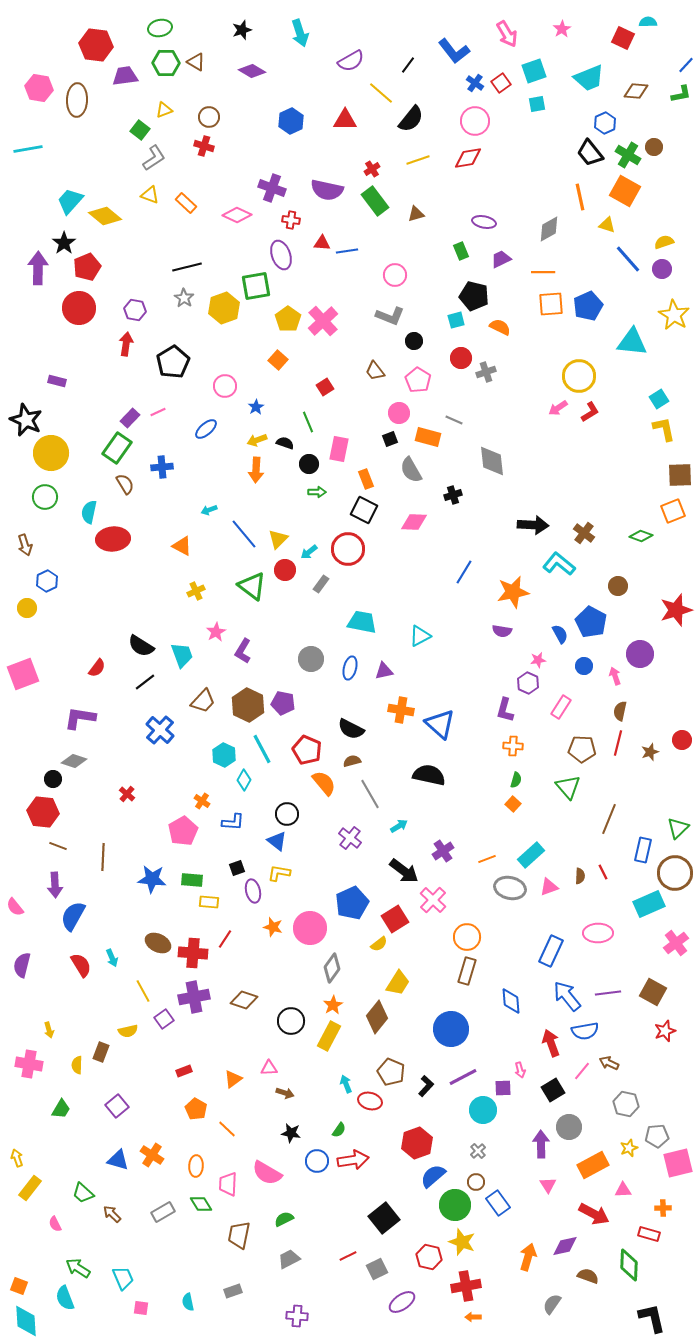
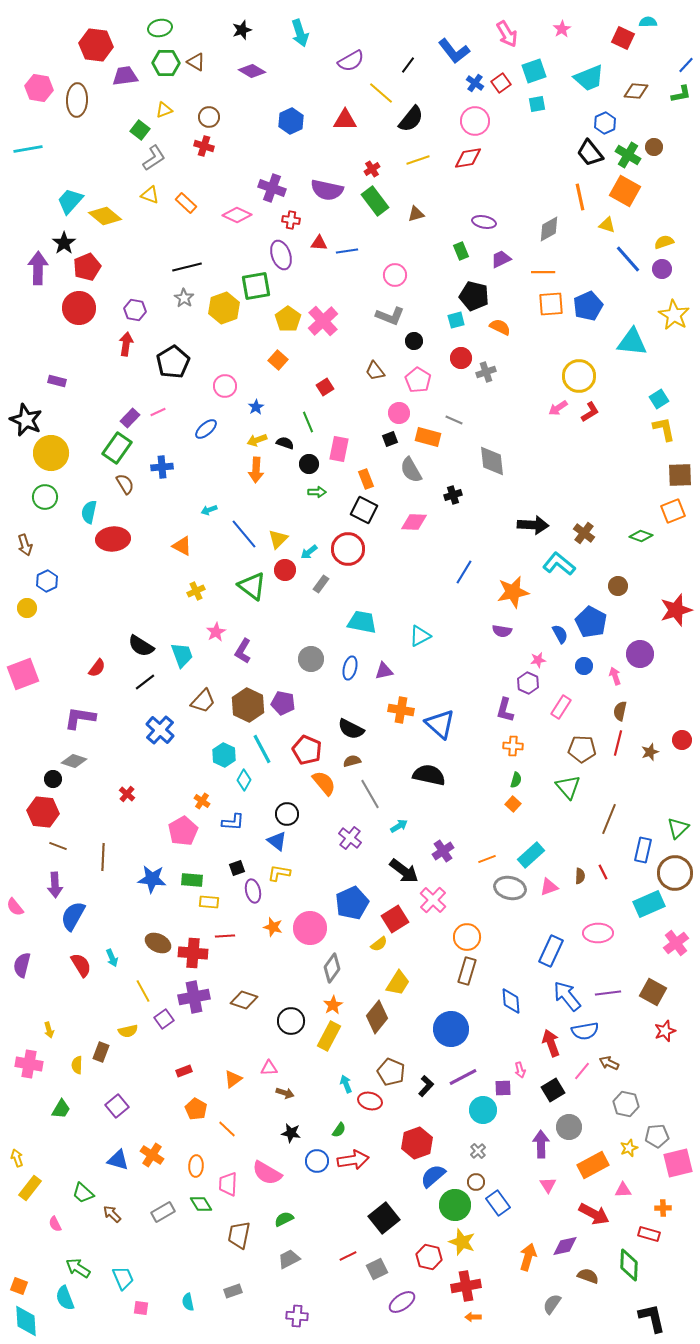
red triangle at (322, 243): moved 3 px left
red line at (225, 939): moved 3 px up; rotated 54 degrees clockwise
